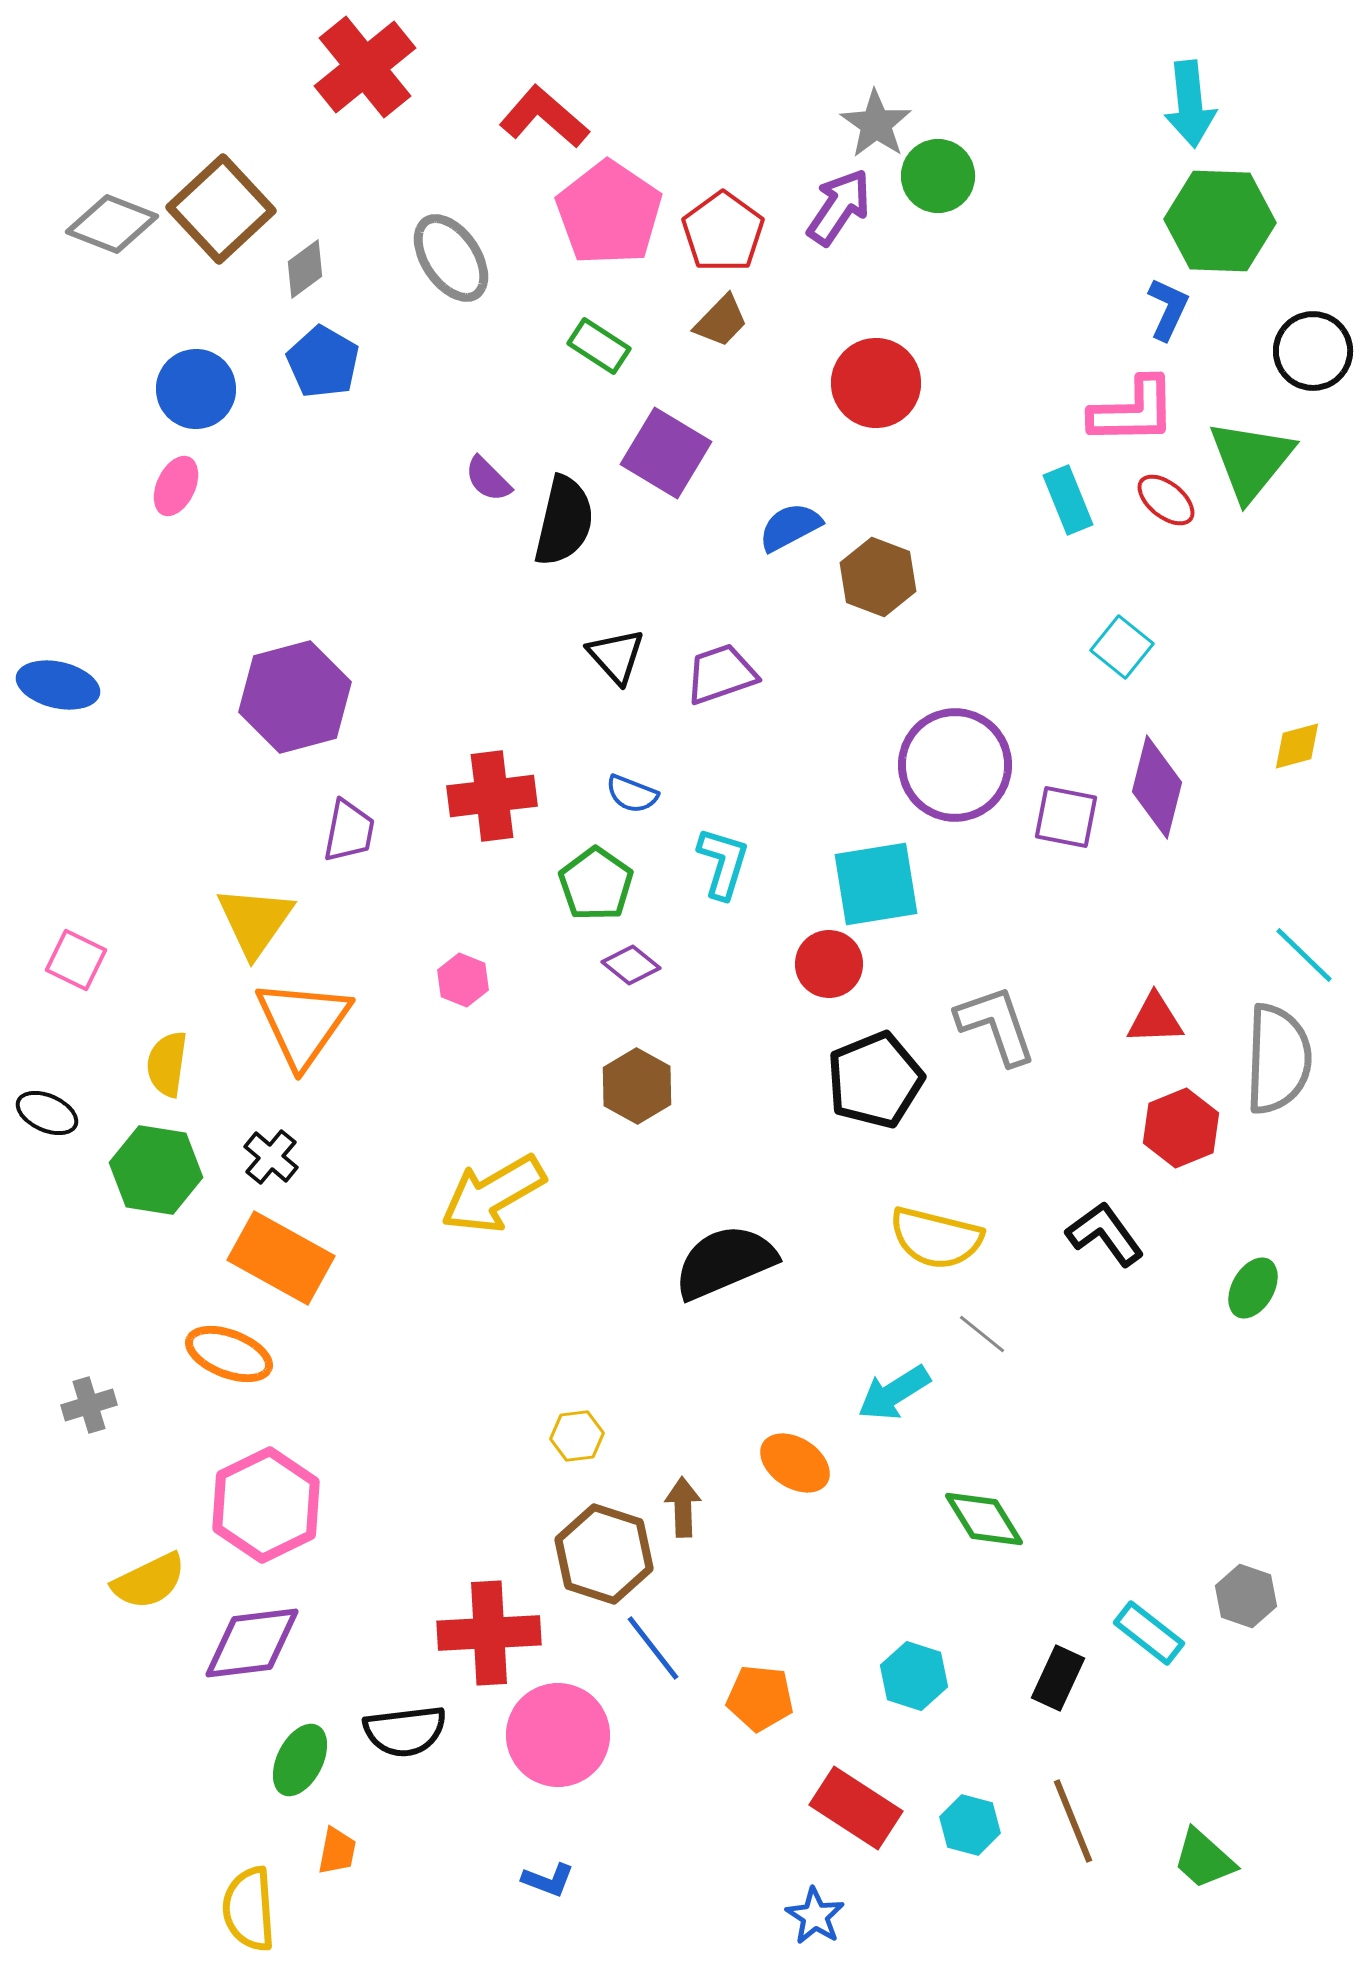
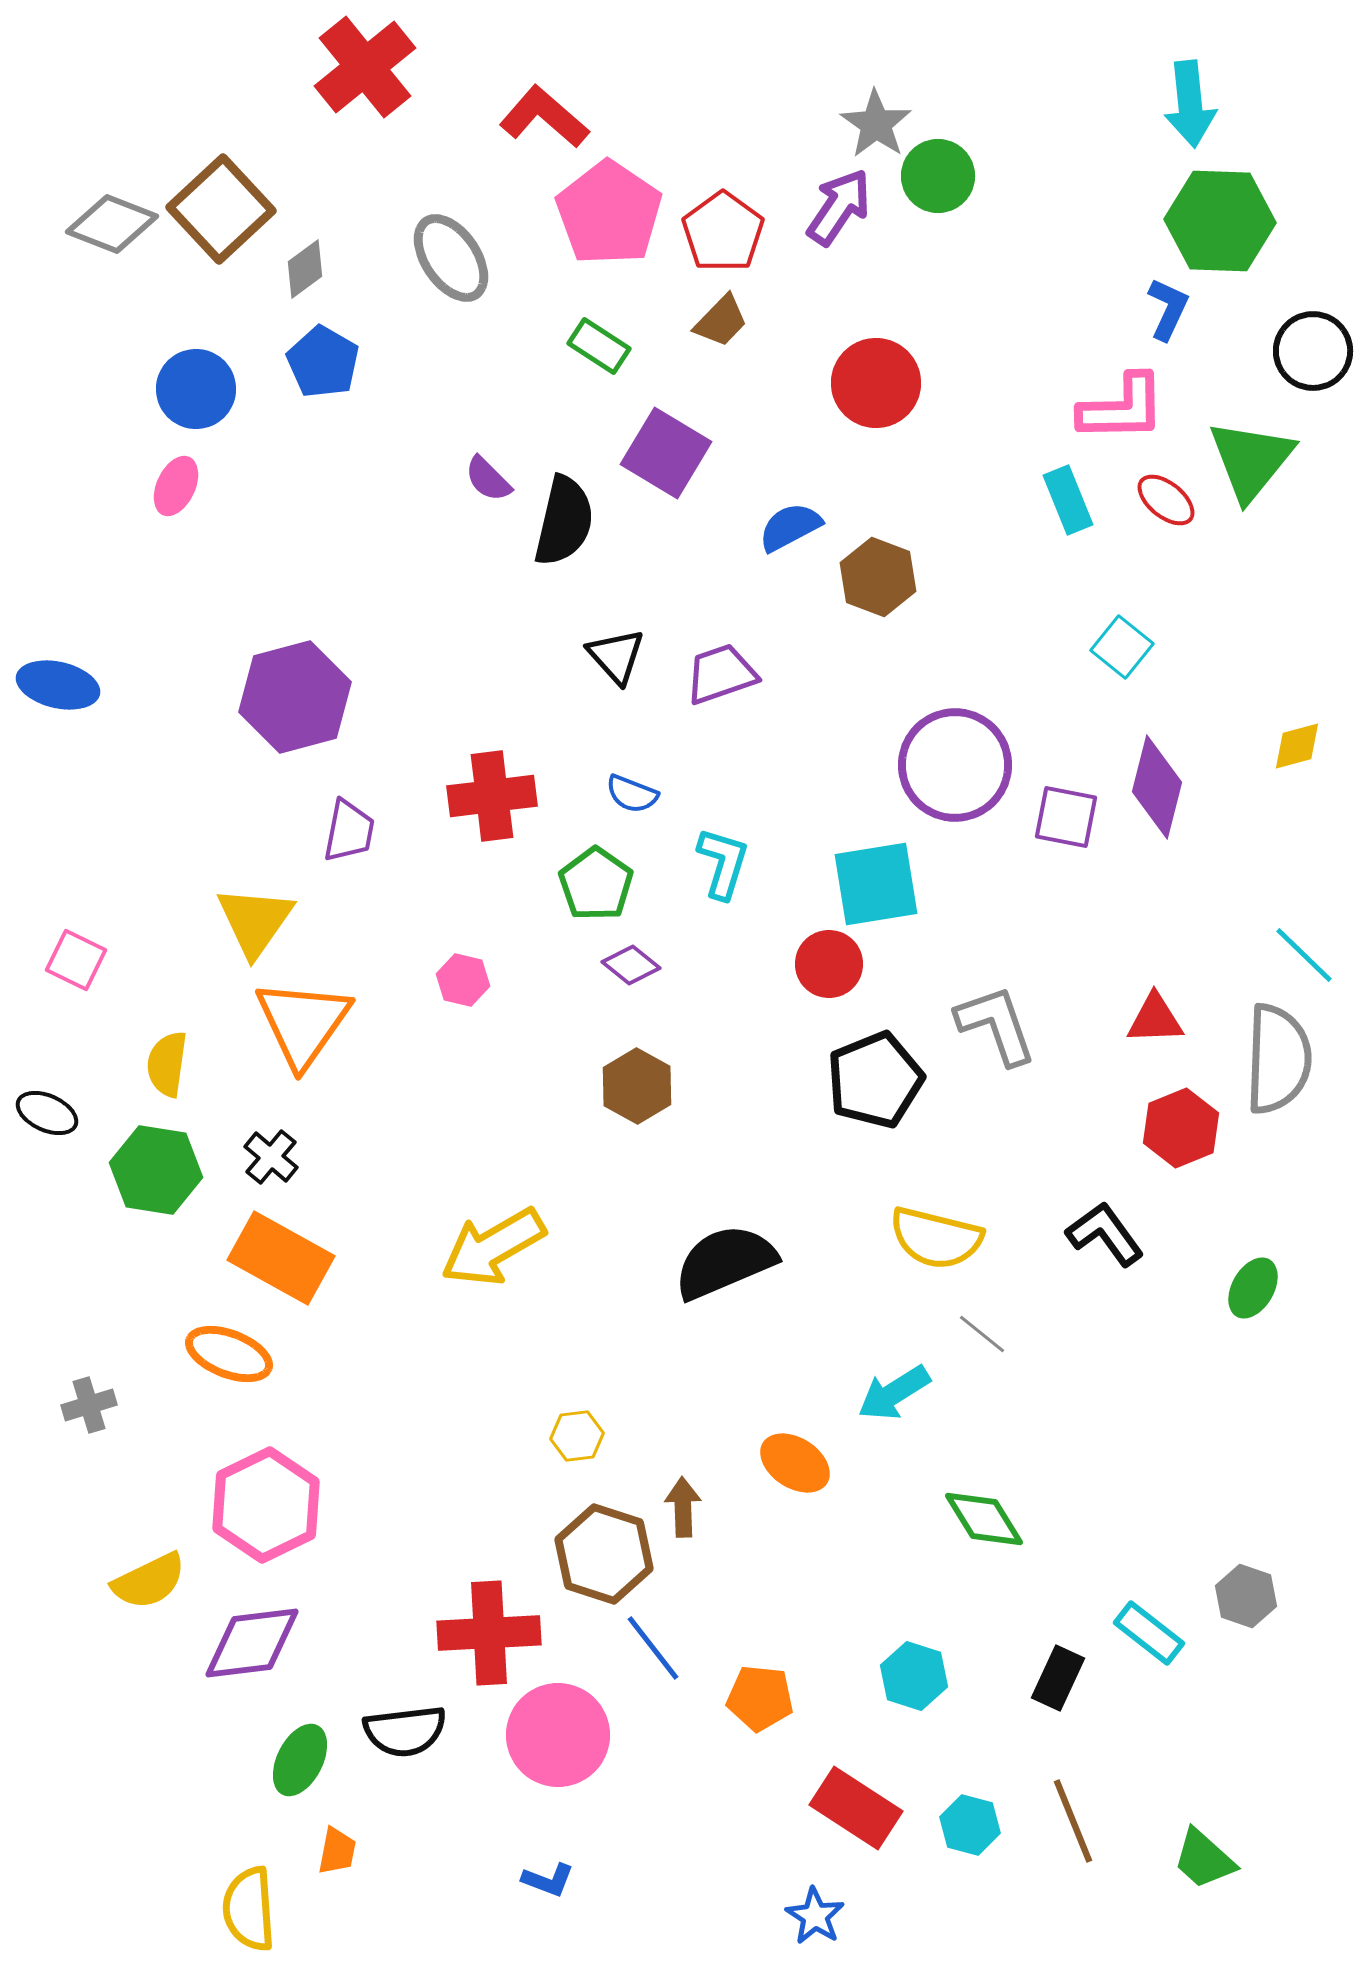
pink L-shape at (1133, 411): moved 11 px left, 3 px up
pink hexagon at (463, 980): rotated 9 degrees counterclockwise
yellow arrow at (493, 1194): moved 53 px down
